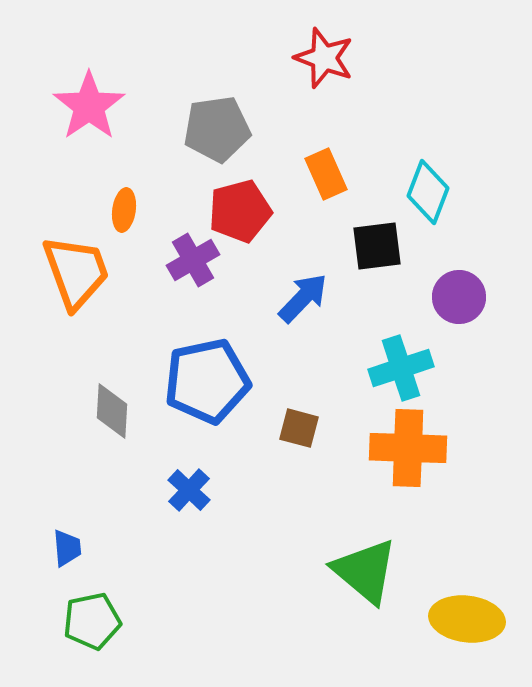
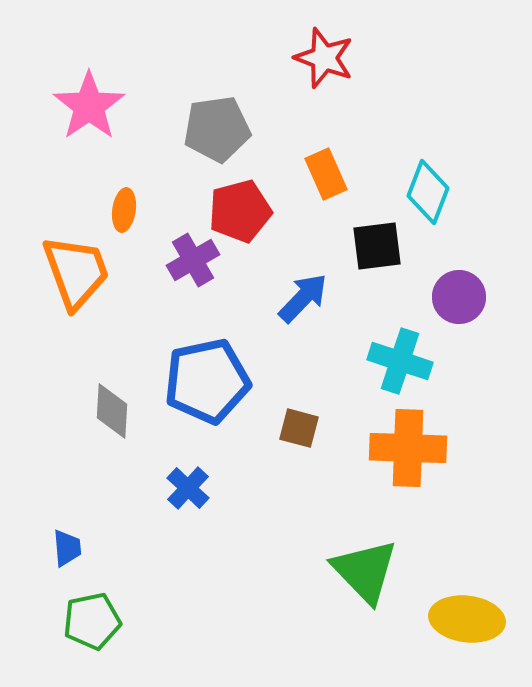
cyan cross: moved 1 px left, 7 px up; rotated 36 degrees clockwise
blue cross: moved 1 px left, 2 px up
green triangle: rotated 6 degrees clockwise
